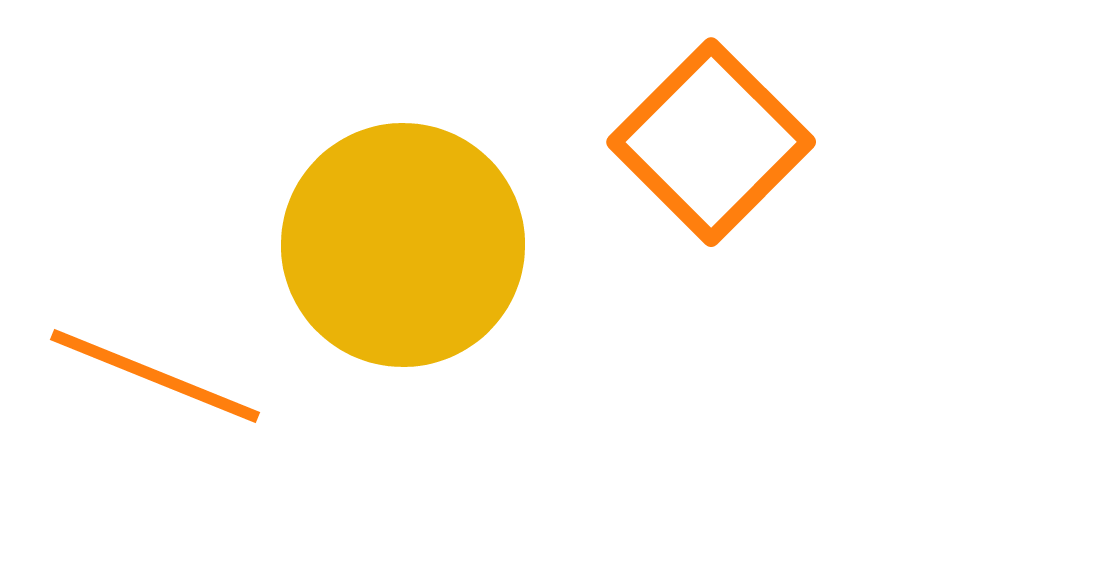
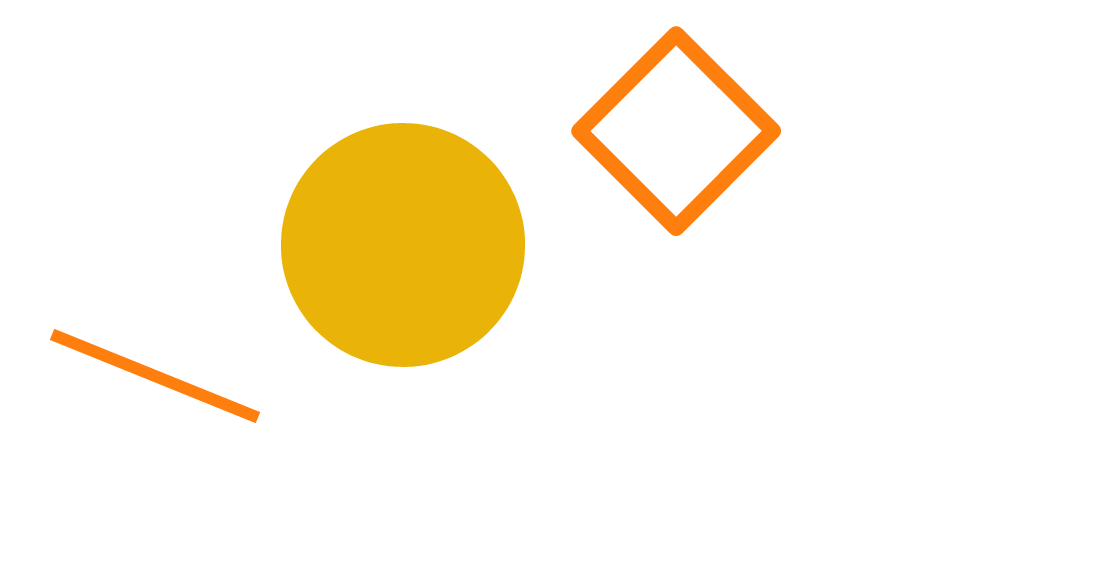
orange square: moved 35 px left, 11 px up
